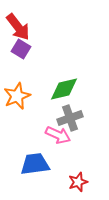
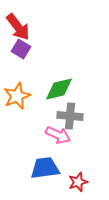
green diamond: moved 5 px left
gray cross: moved 2 px up; rotated 25 degrees clockwise
blue trapezoid: moved 10 px right, 4 px down
